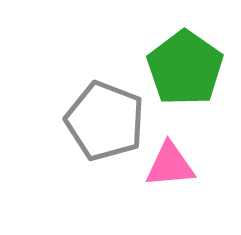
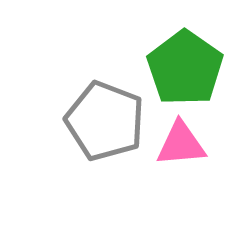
pink triangle: moved 11 px right, 21 px up
